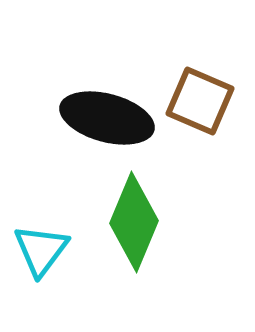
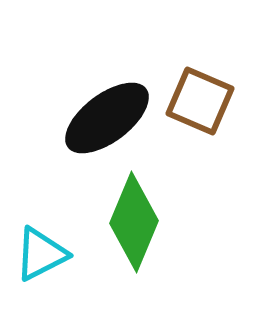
black ellipse: rotated 52 degrees counterclockwise
cyan triangle: moved 4 px down; rotated 26 degrees clockwise
